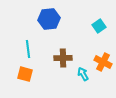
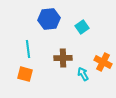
cyan square: moved 17 px left, 1 px down
